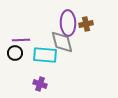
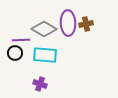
gray diamond: moved 18 px left, 13 px up; rotated 45 degrees counterclockwise
